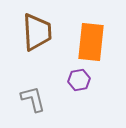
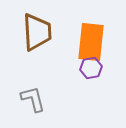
purple hexagon: moved 12 px right, 12 px up
